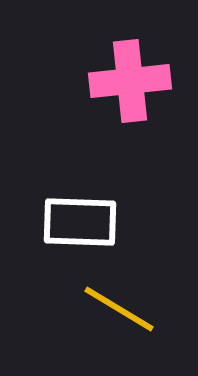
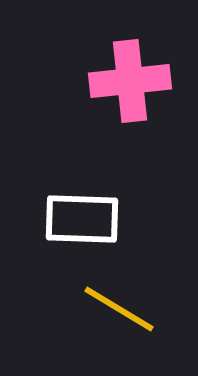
white rectangle: moved 2 px right, 3 px up
